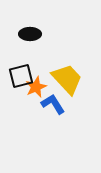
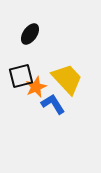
black ellipse: rotated 55 degrees counterclockwise
